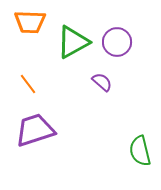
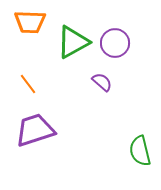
purple circle: moved 2 px left, 1 px down
